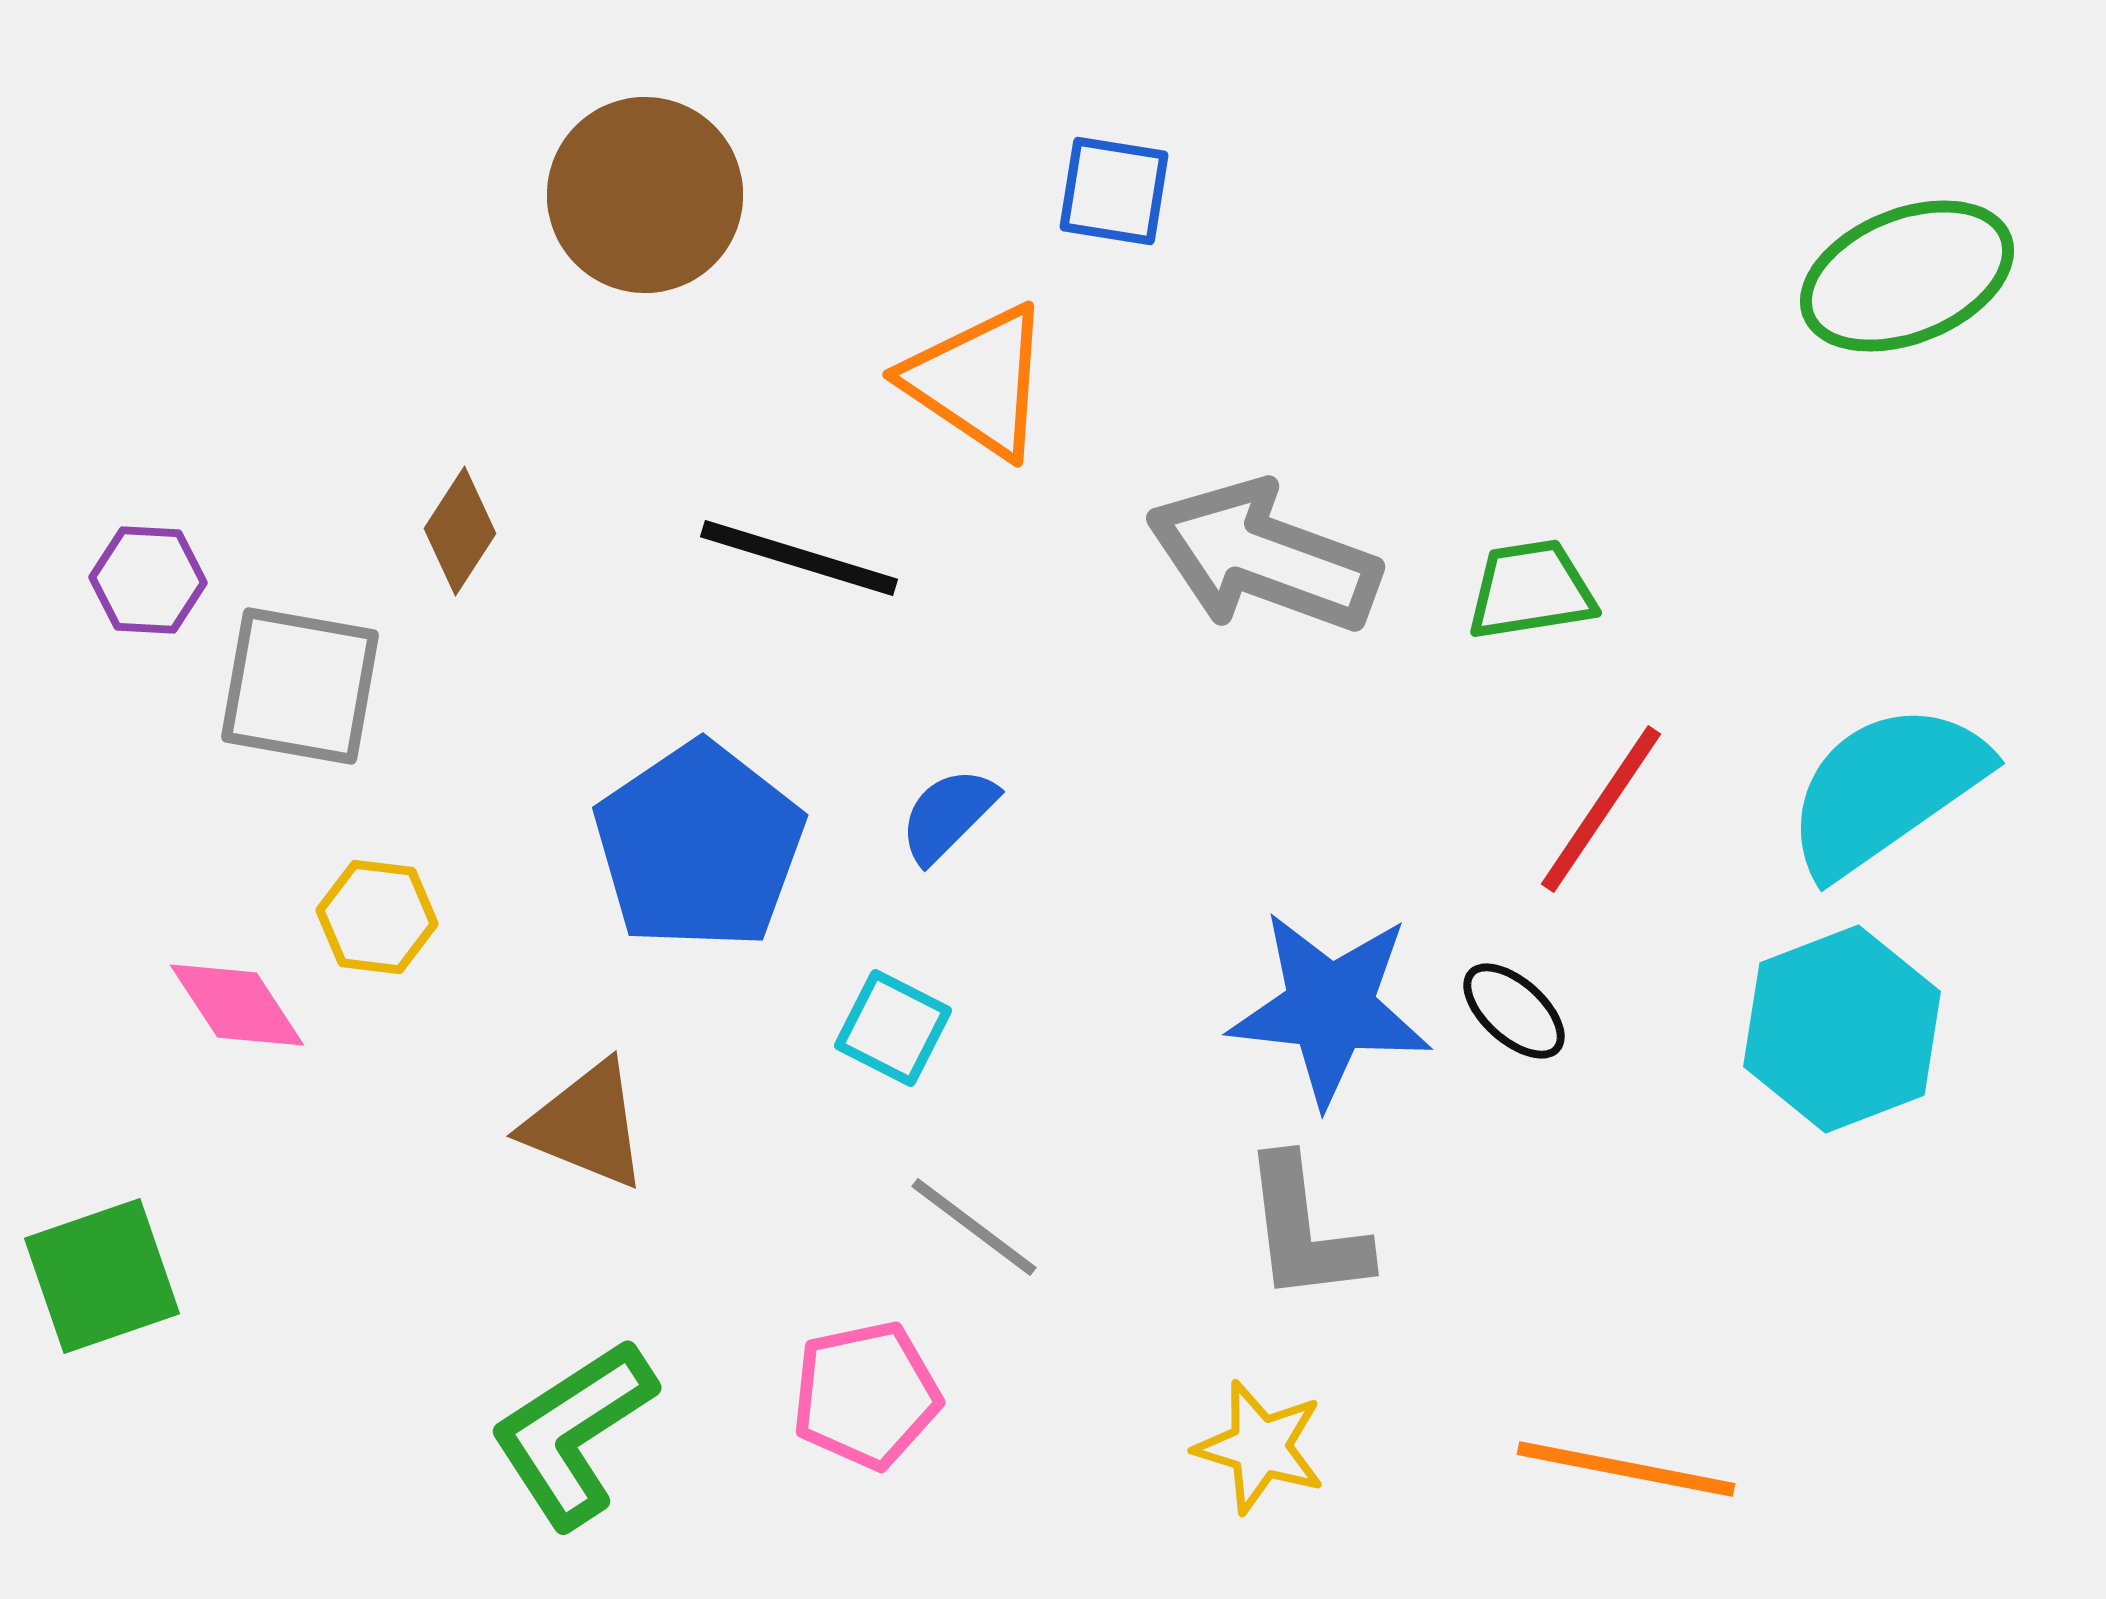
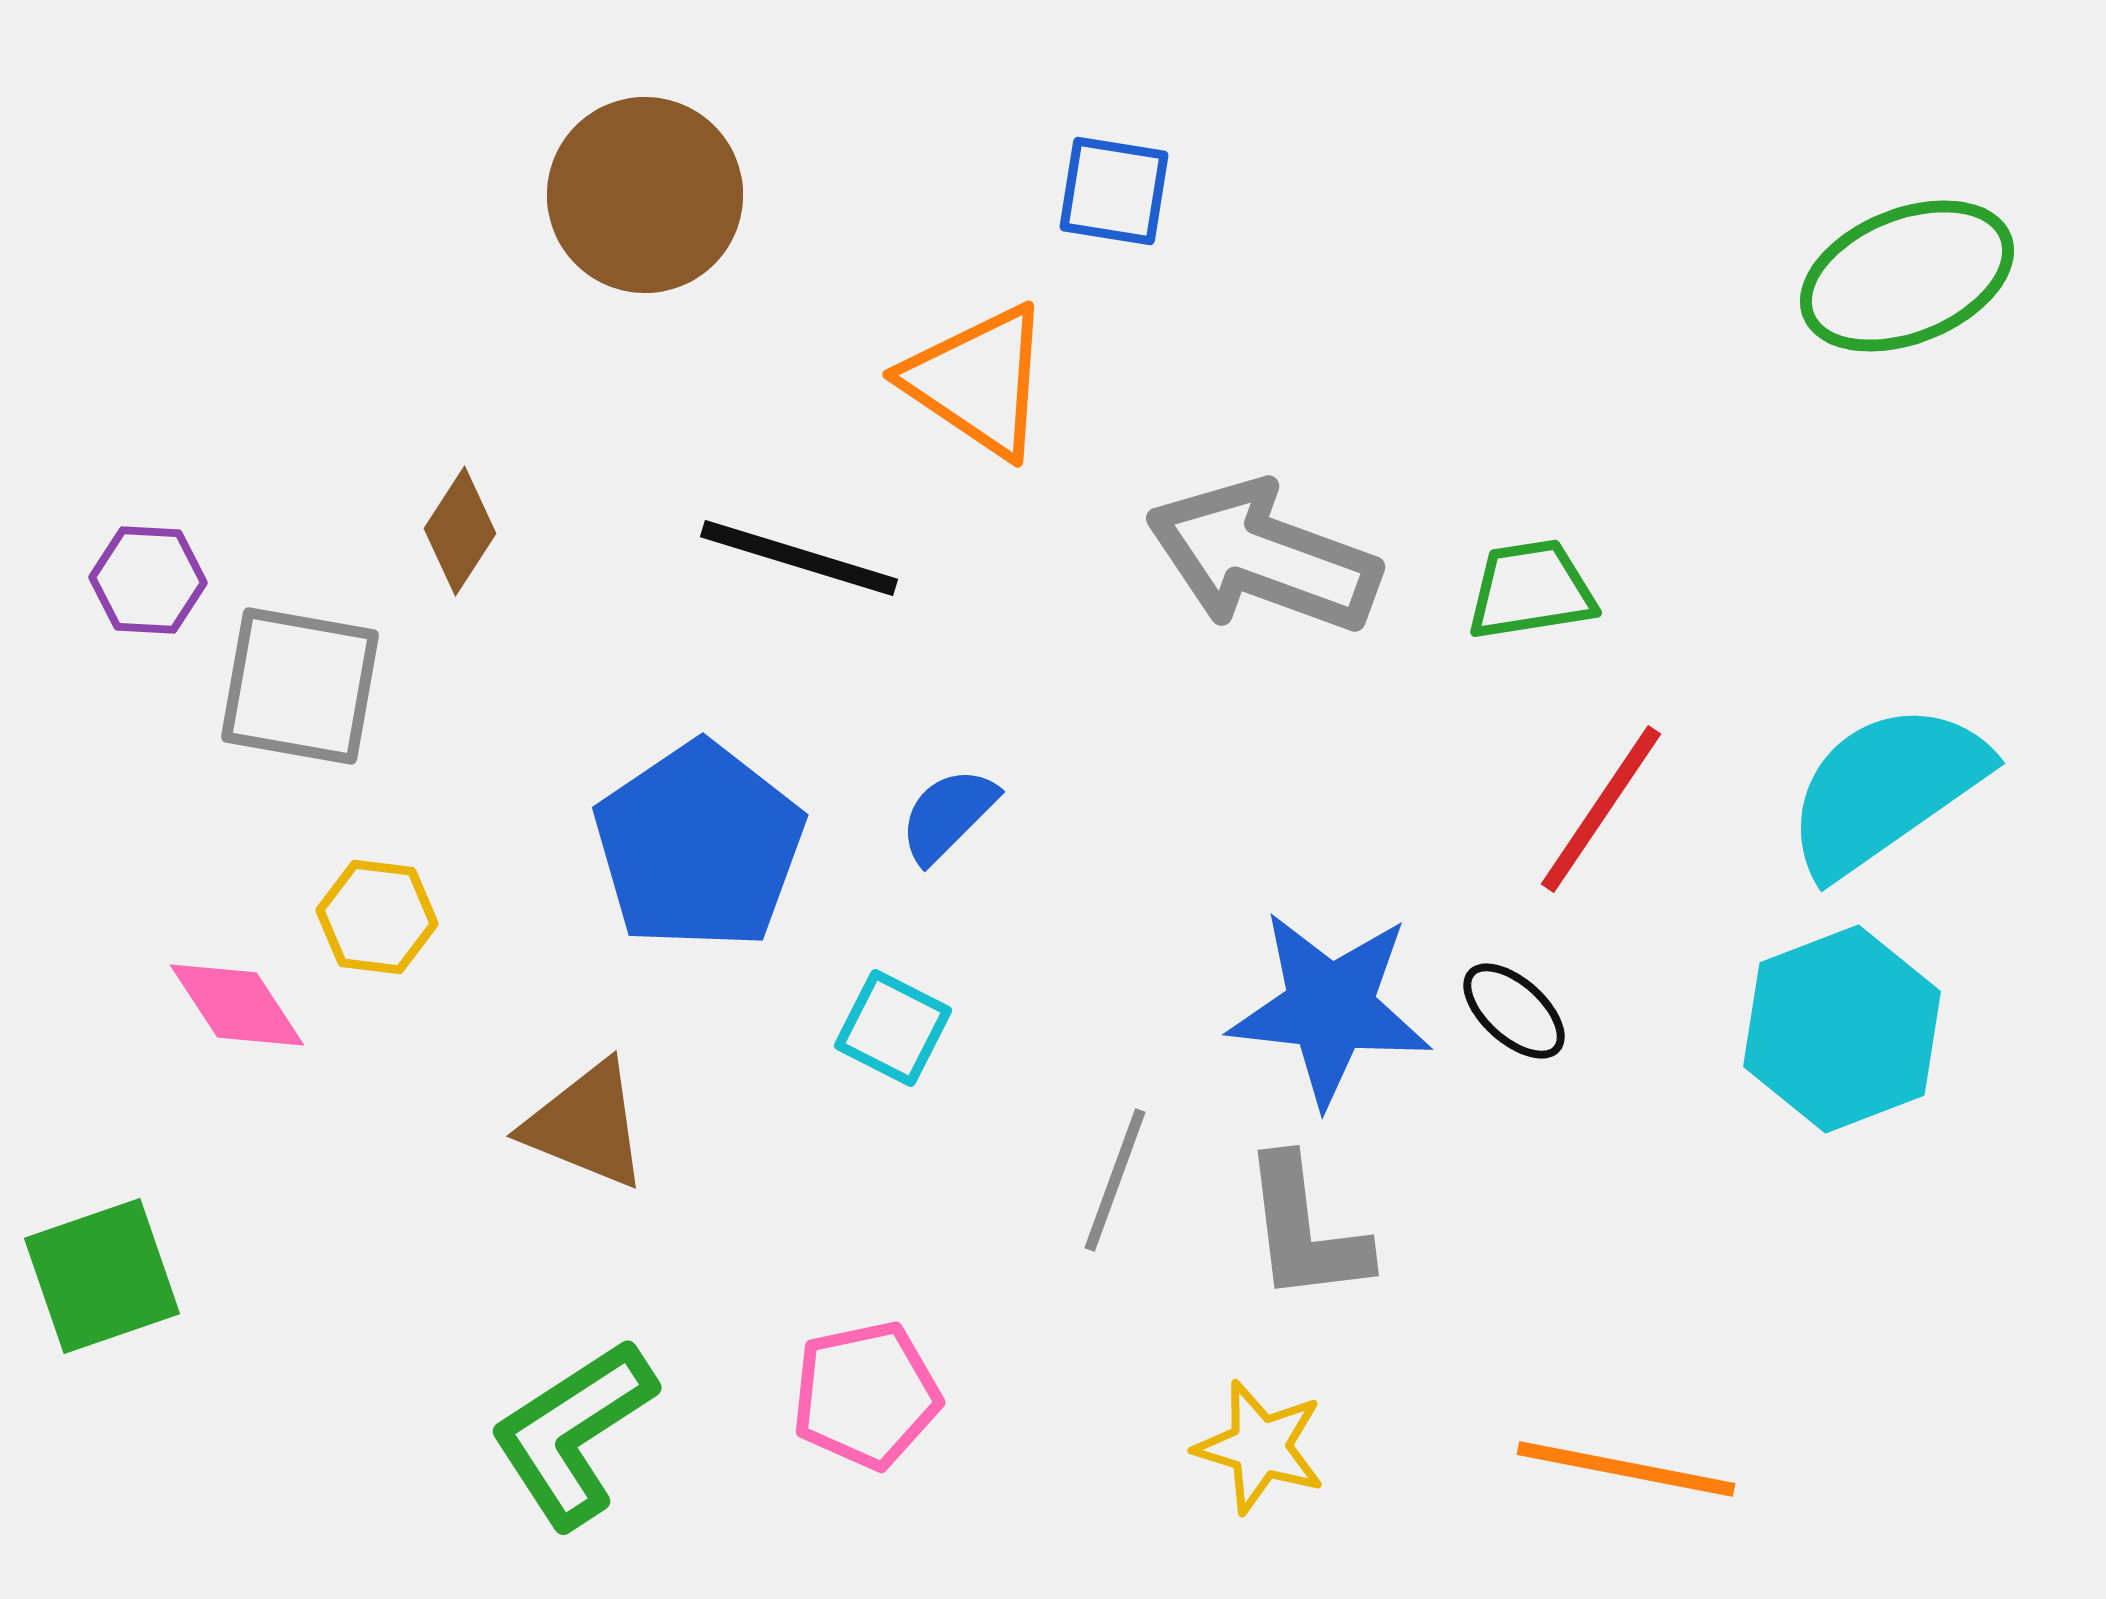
gray line: moved 141 px right, 47 px up; rotated 73 degrees clockwise
